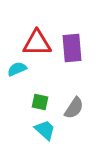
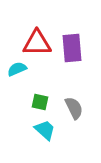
gray semicircle: rotated 60 degrees counterclockwise
